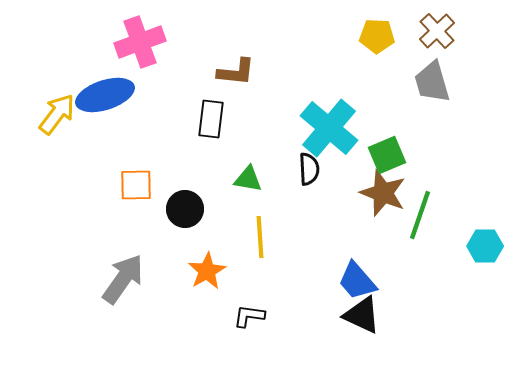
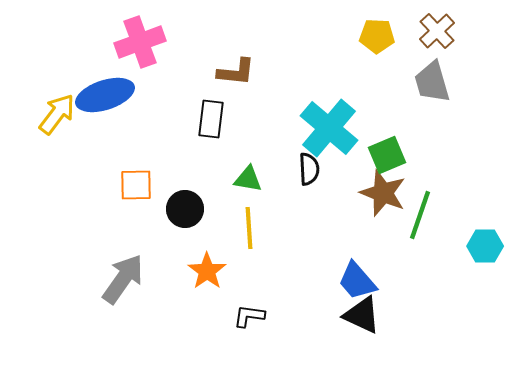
yellow line: moved 11 px left, 9 px up
orange star: rotated 6 degrees counterclockwise
